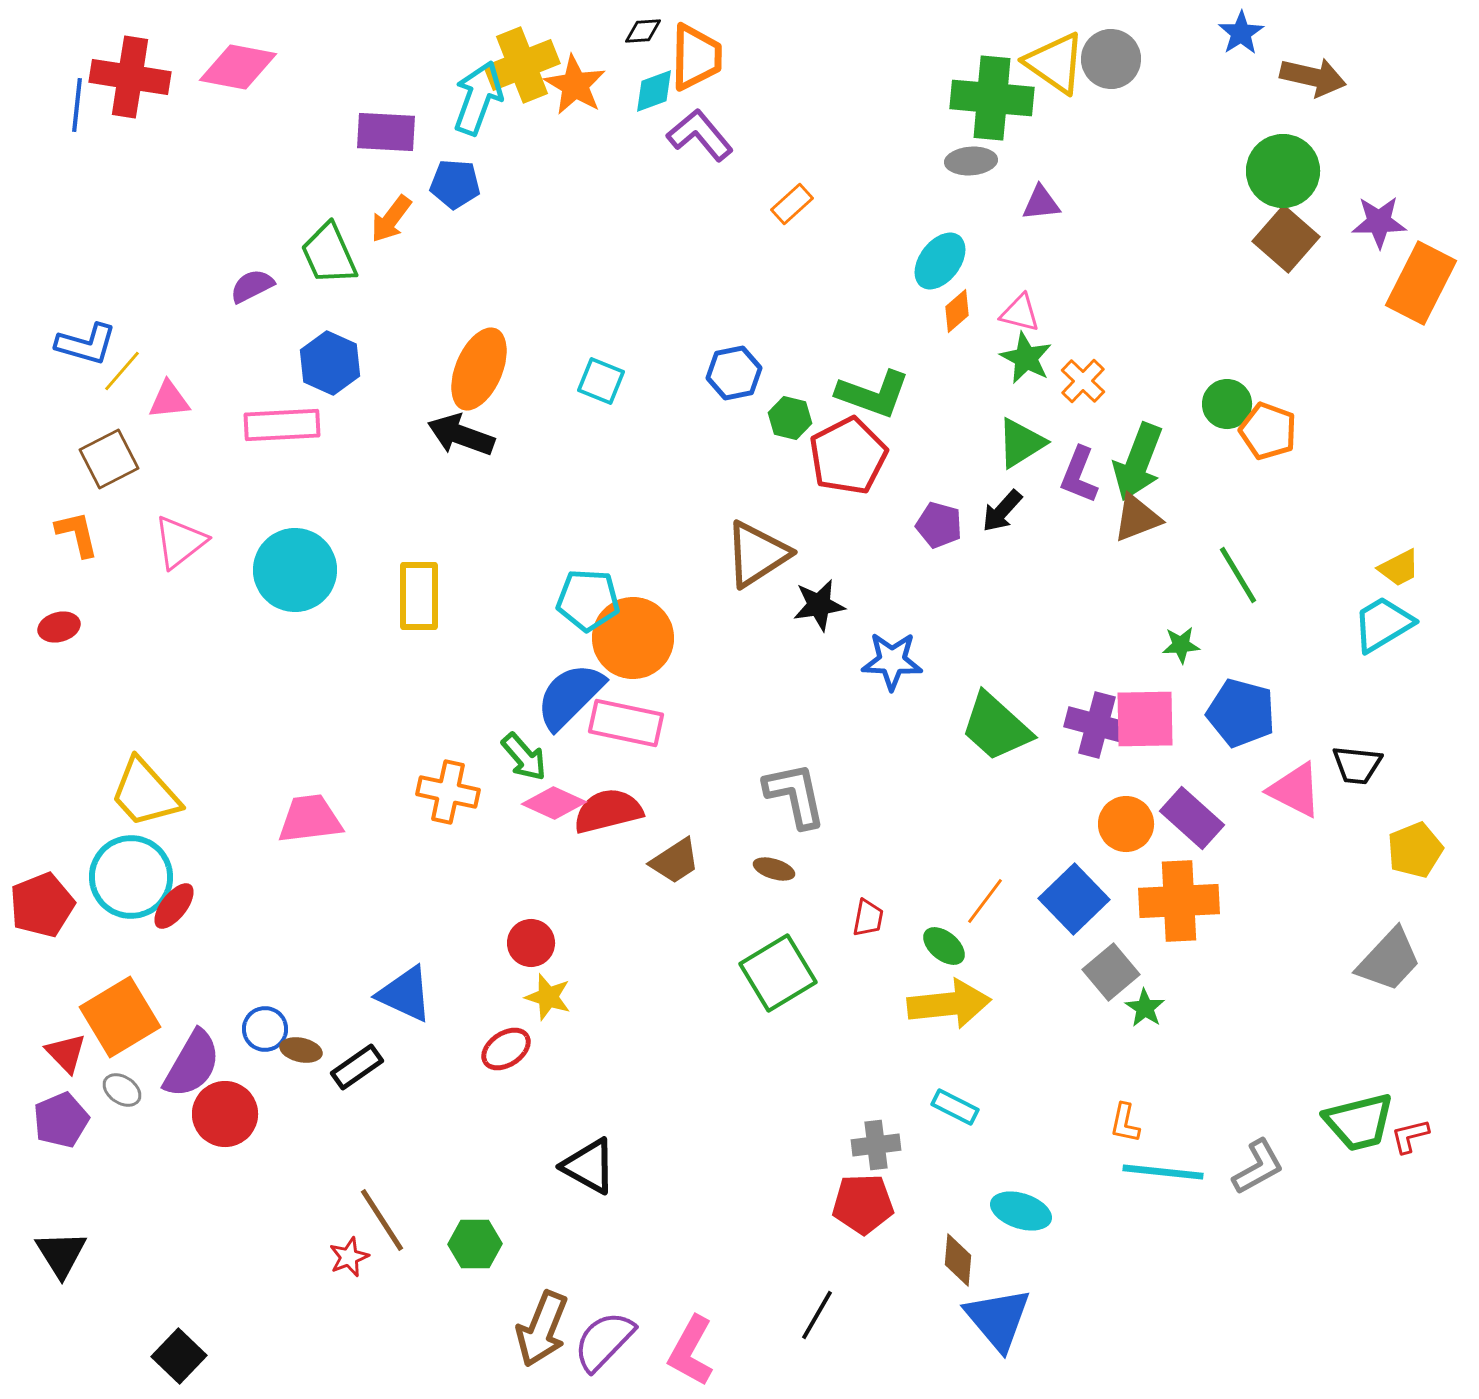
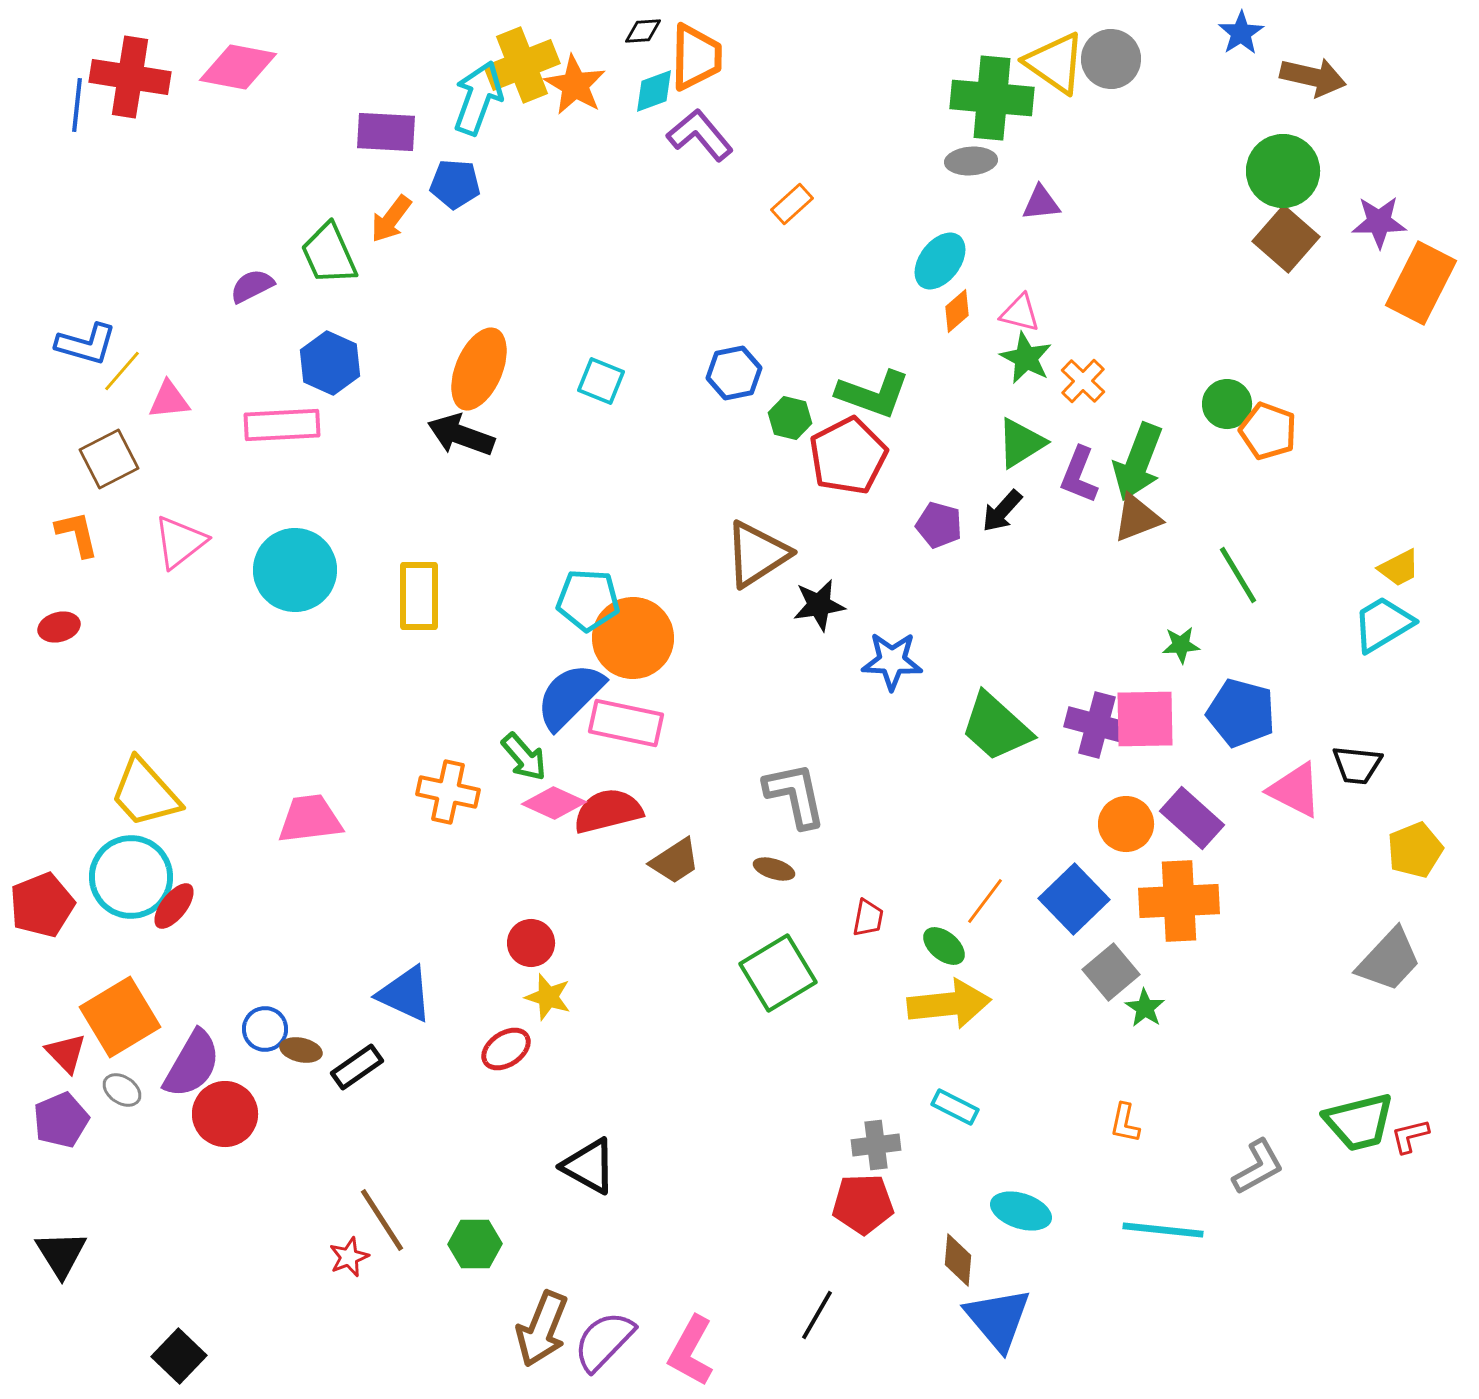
cyan line at (1163, 1172): moved 58 px down
